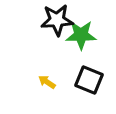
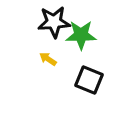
black star: moved 3 px left, 2 px down
yellow arrow: moved 1 px right, 23 px up
